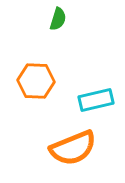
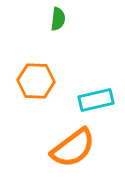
green semicircle: rotated 10 degrees counterclockwise
orange semicircle: rotated 15 degrees counterclockwise
